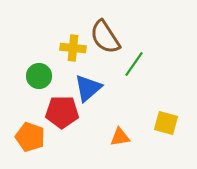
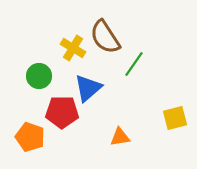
yellow cross: rotated 25 degrees clockwise
yellow square: moved 9 px right, 5 px up; rotated 30 degrees counterclockwise
